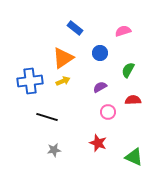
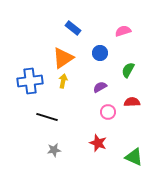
blue rectangle: moved 2 px left
yellow arrow: rotated 56 degrees counterclockwise
red semicircle: moved 1 px left, 2 px down
